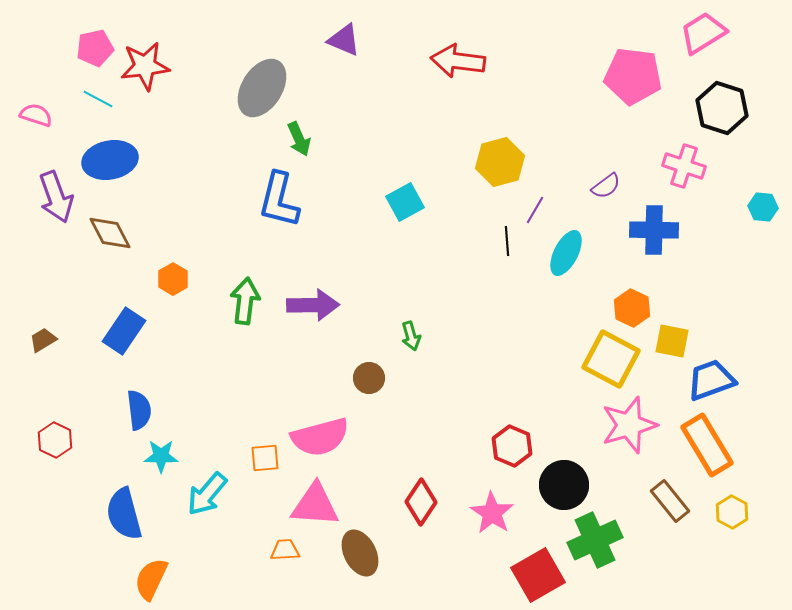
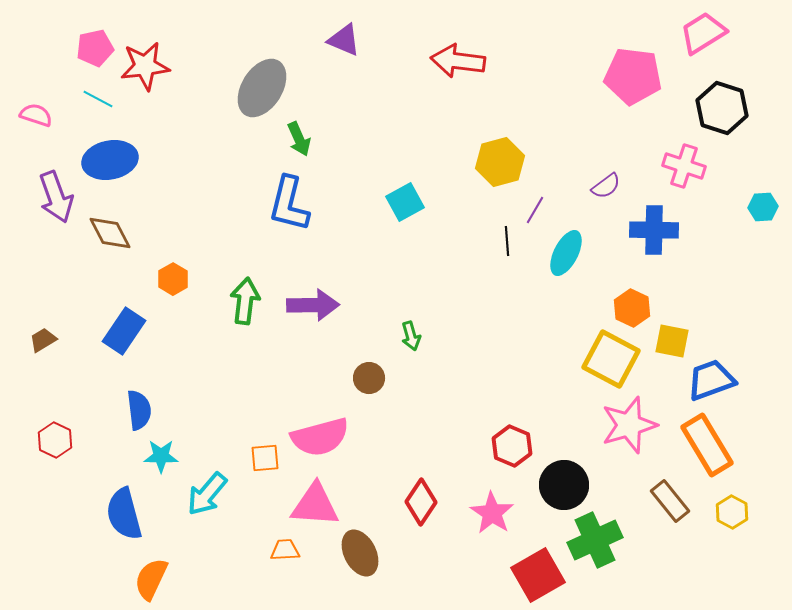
blue L-shape at (279, 200): moved 10 px right, 4 px down
cyan hexagon at (763, 207): rotated 8 degrees counterclockwise
